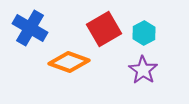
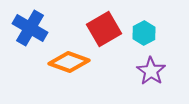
purple star: moved 8 px right, 1 px down
